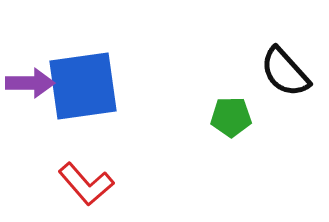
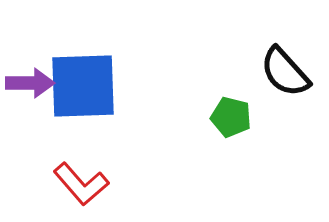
blue square: rotated 6 degrees clockwise
green pentagon: rotated 15 degrees clockwise
red L-shape: moved 5 px left
